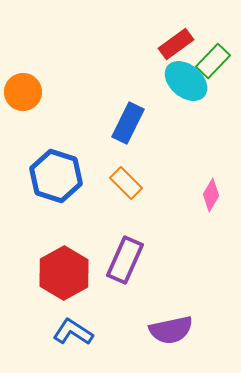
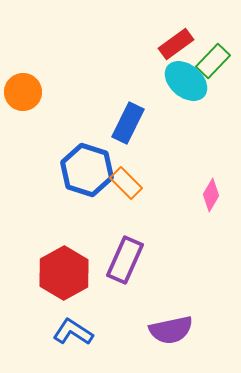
blue hexagon: moved 31 px right, 6 px up
